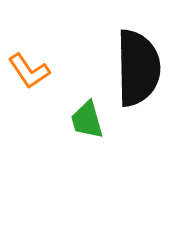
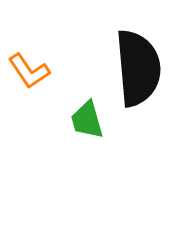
black semicircle: rotated 4 degrees counterclockwise
